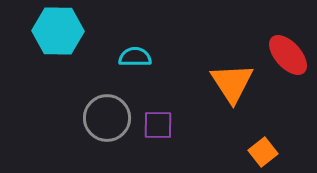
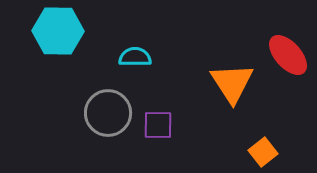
gray circle: moved 1 px right, 5 px up
